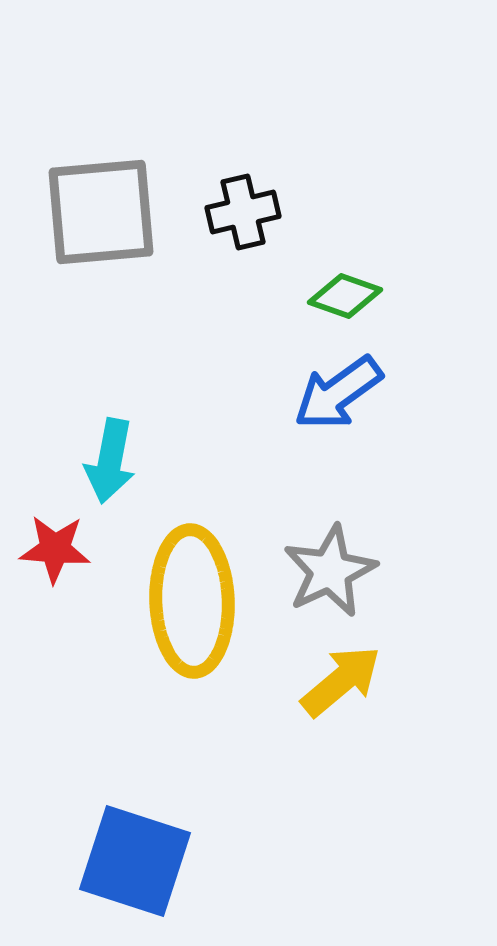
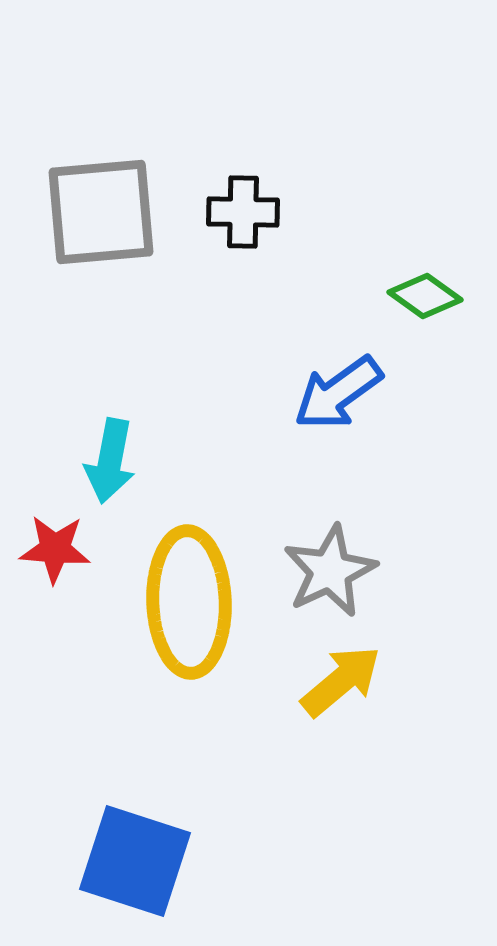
black cross: rotated 14 degrees clockwise
green diamond: moved 80 px right; rotated 16 degrees clockwise
yellow ellipse: moved 3 px left, 1 px down
